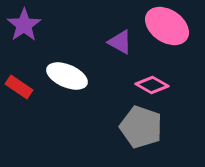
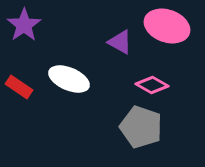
pink ellipse: rotated 15 degrees counterclockwise
white ellipse: moved 2 px right, 3 px down
